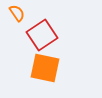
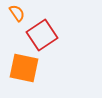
orange square: moved 21 px left
